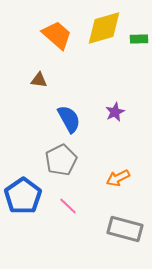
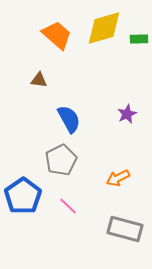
purple star: moved 12 px right, 2 px down
